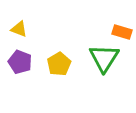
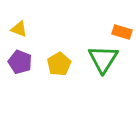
green triangle: moved 1 px left, 1 px down
